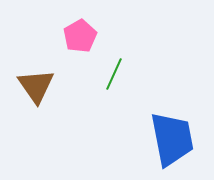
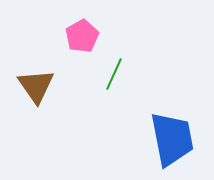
pink pentagon: moved 2 px right
